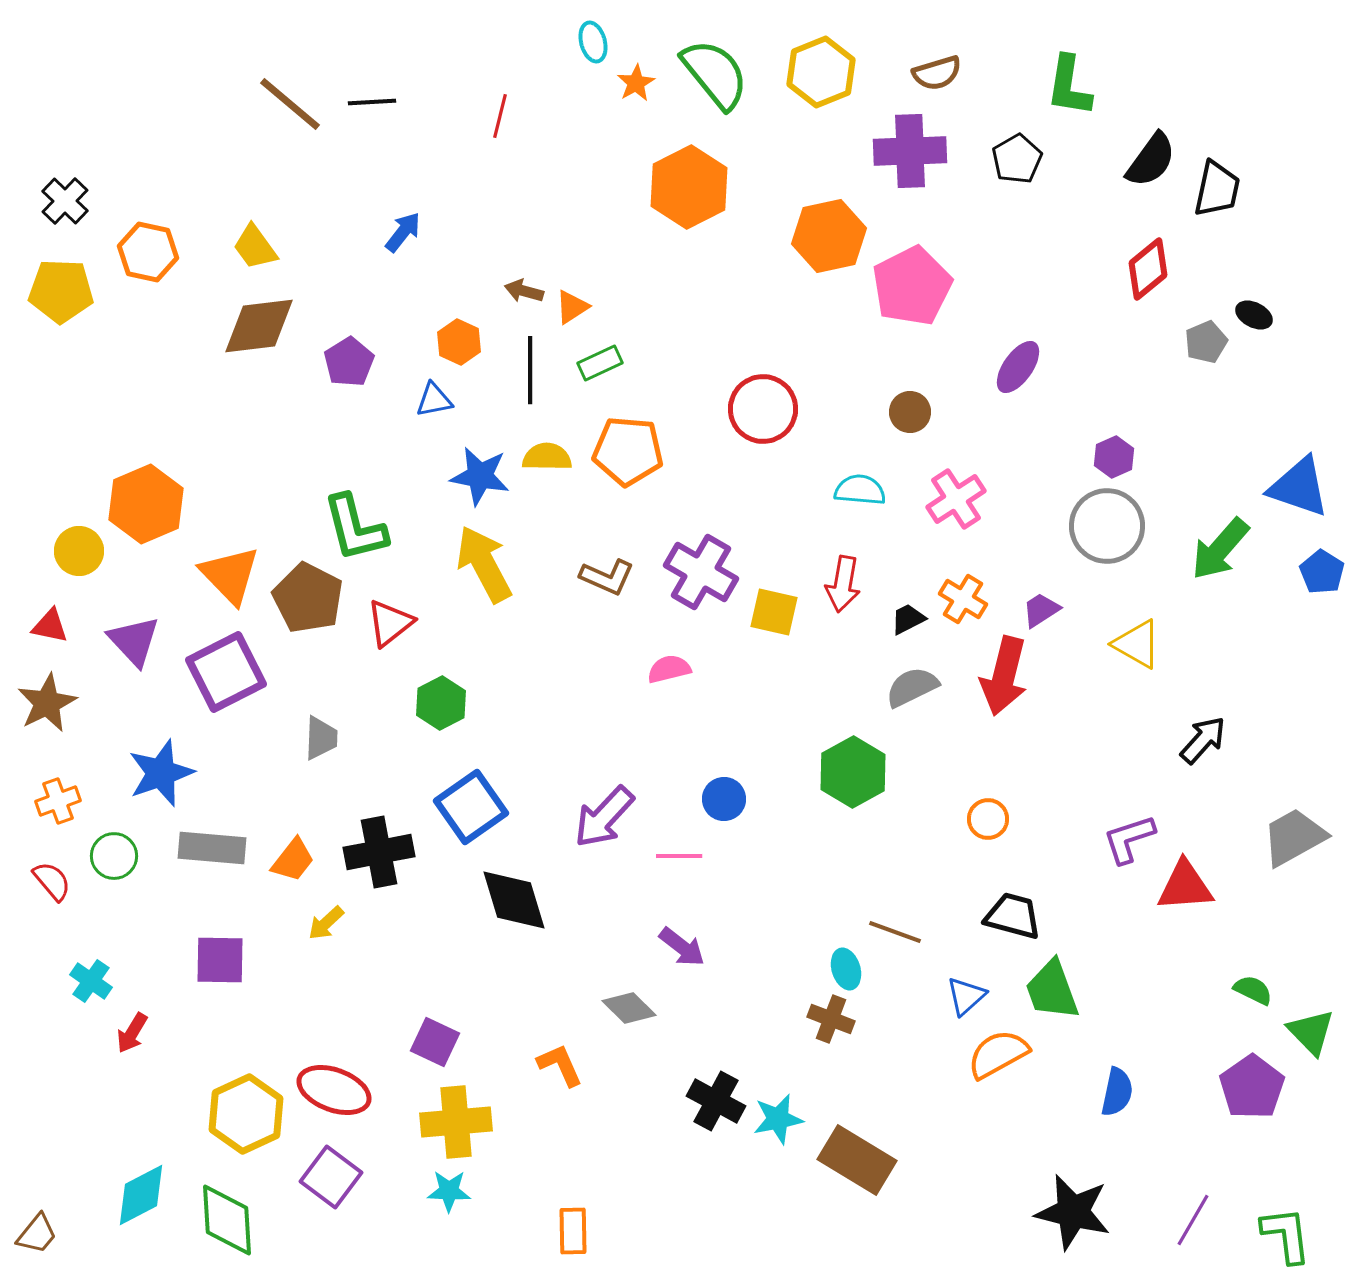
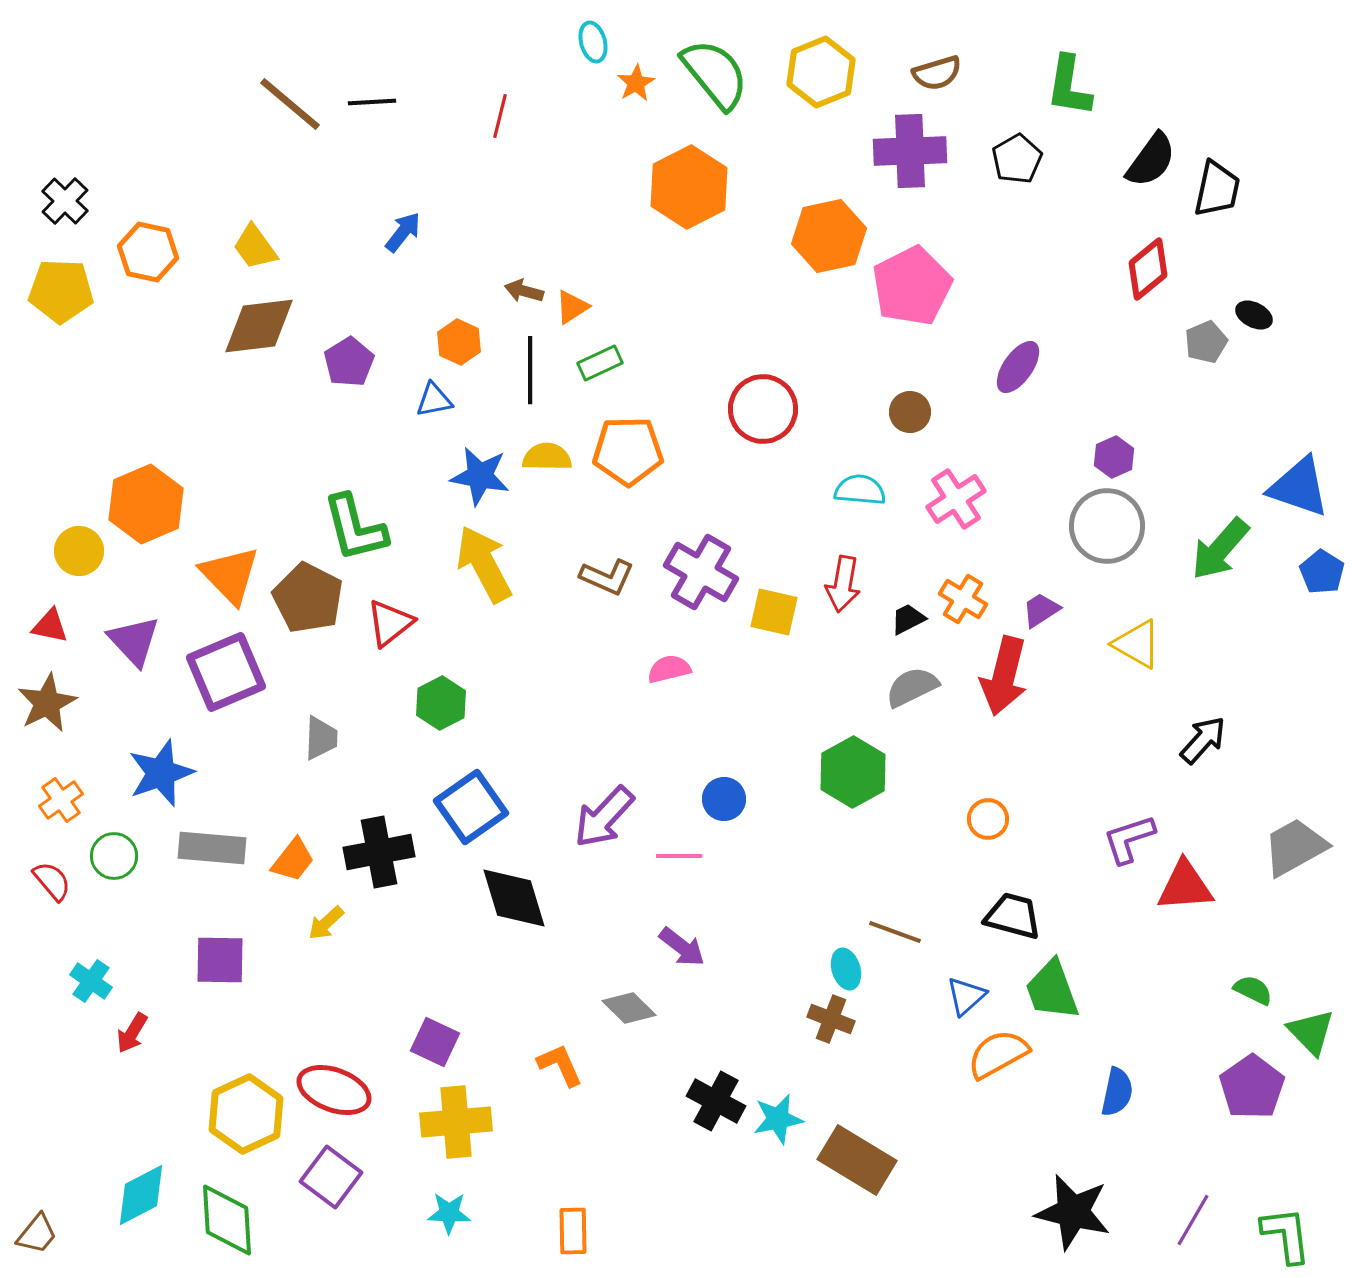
orange pentagon at (628, 451): rotated 6 degrees counterclockwise
purple square at (226, 672): rotated 4 degrees clockwise
orange cross at (58, 801): moved 3 px right, 1 px up; rotated 15 degrees counterclockwise
gray trapezoid at (1294, 837): moved 1 px right, 10 px down
black diamond at (514, 900): moved 2 px up
cyan star at (449, 1191): moved 22 px down
